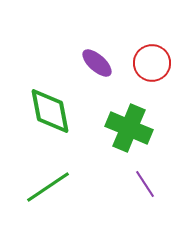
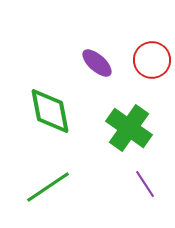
red circle: moved 3 px up
green cross: rotated 12 degrees clockwise
